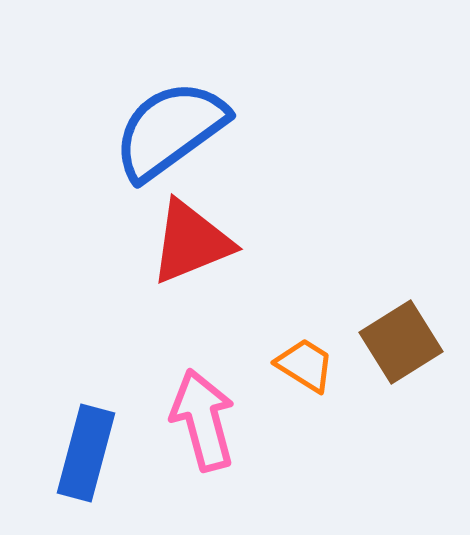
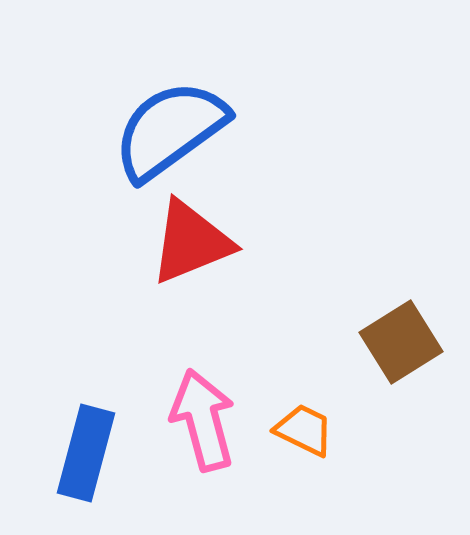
orange trapezoid: moved 1 px left, 65 px down; rotated 6 degrees counterclockwise
